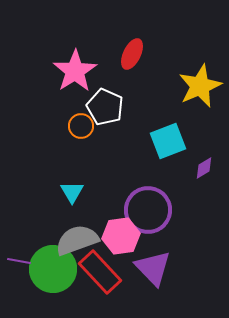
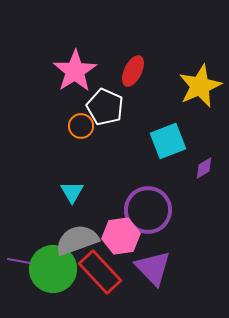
red ellipse: moved 1 px right, 17 px down
